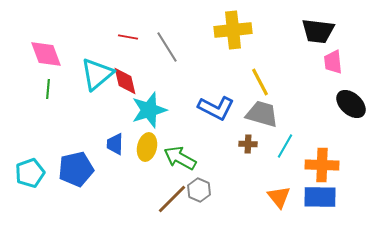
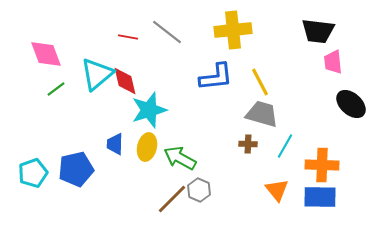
gray line: moved 15 px up; rotated 20 degrees counterclockwise
green line: moved 8 px right; rotated 48 degrees clockwise
blue L-shape: moved 31 px up; rotated 33 degrees counterclockwise
cyan pentagon: moved 3 px right
orange triangle: moved 2 px left, 7 px up
